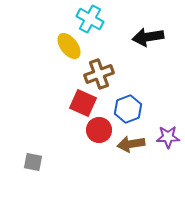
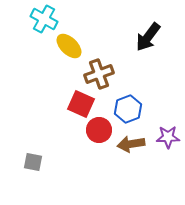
cyan cross: moved 46 px left
black arrow: rotated 44 degrees counterclockwise
yellow ellipse: rotated 8 degrees counterclockwise
red square: moved 2 px left, 1 px down
